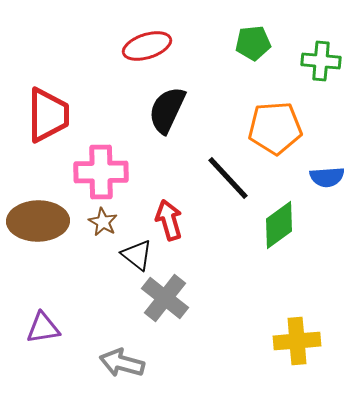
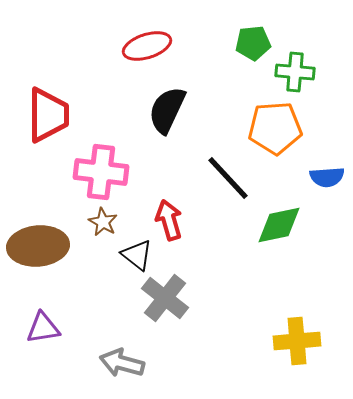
green cross: moved 26 px left, 11 px down
pink cross: rotated 8 degrees clockwise
brown ellipse: moved 25 px down; rotated 4 degrees counterclockwise
green diamond: rotated 24 degrees clockwise
